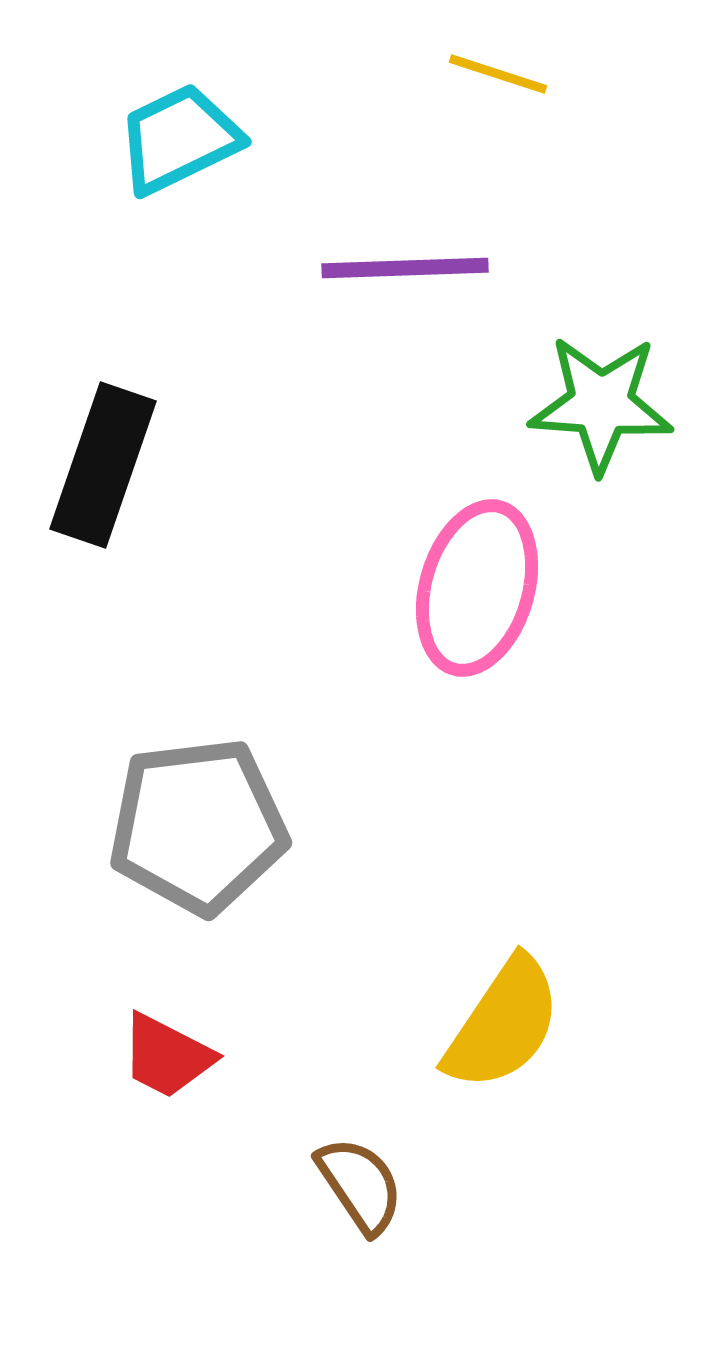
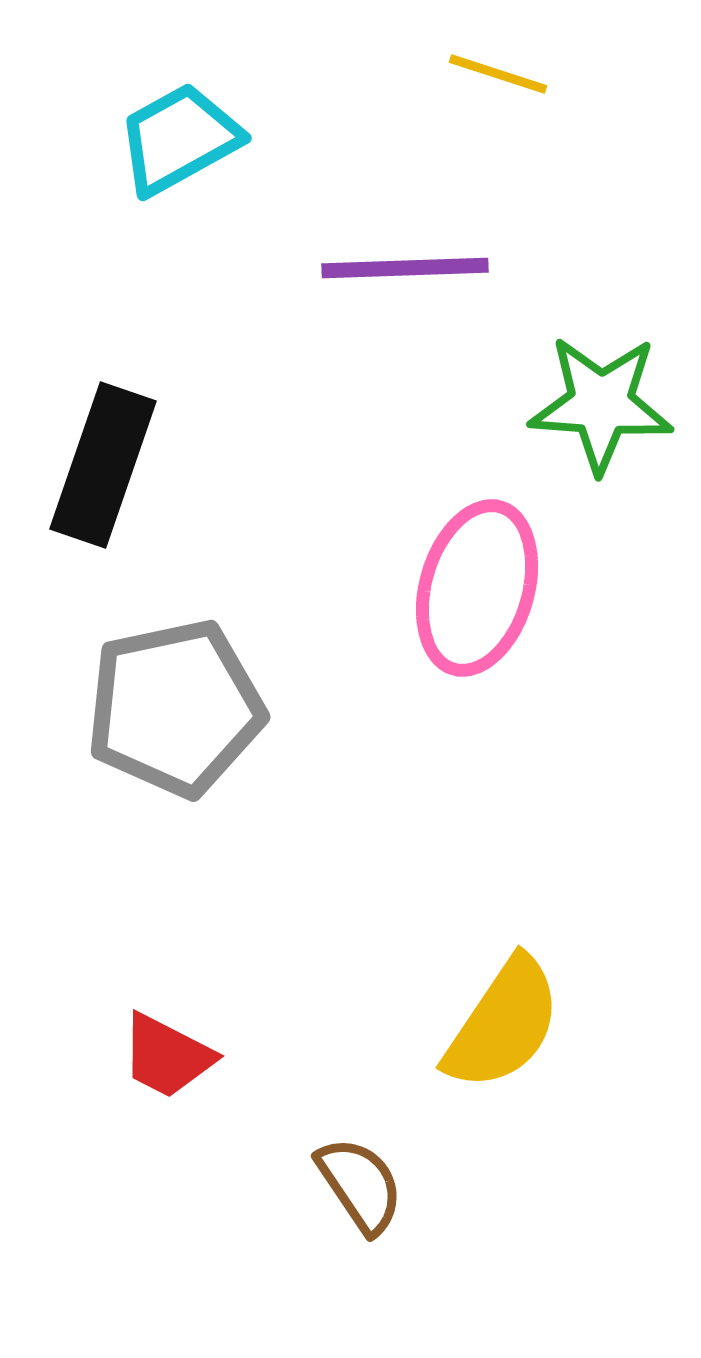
cyan trapezoid: rotated 3 degrees counterclockwise
gray pentagon: moved 23 px left, 118 px up; rotated 5 degrees counterclockwise
